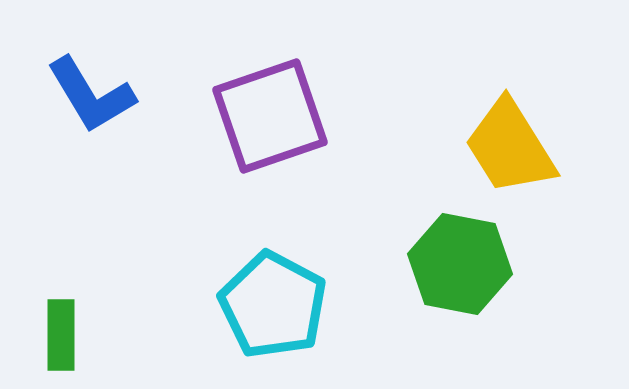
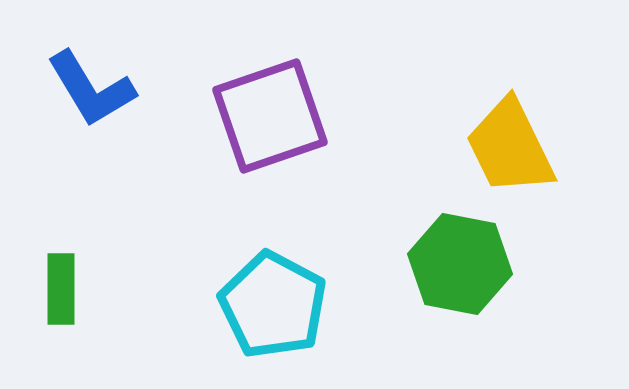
blue L-shape: moved 6 px up
yellow trapezoid: rotated 6 degrees clockwise
green rectangle: moved 46 px up
